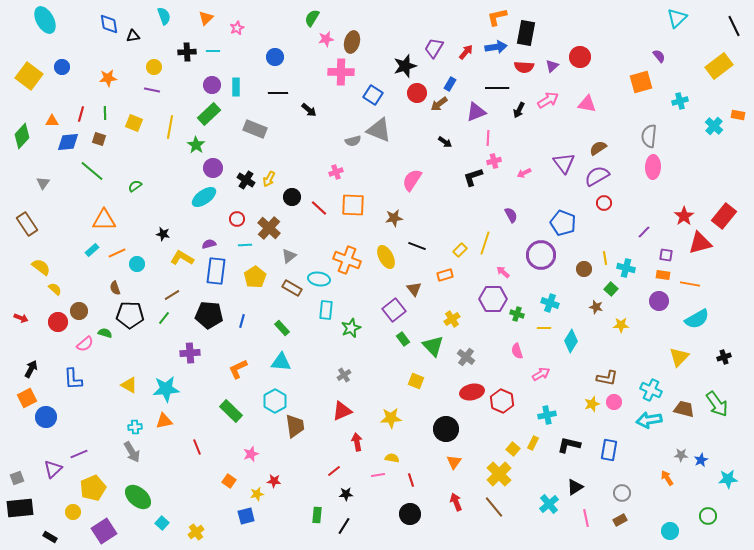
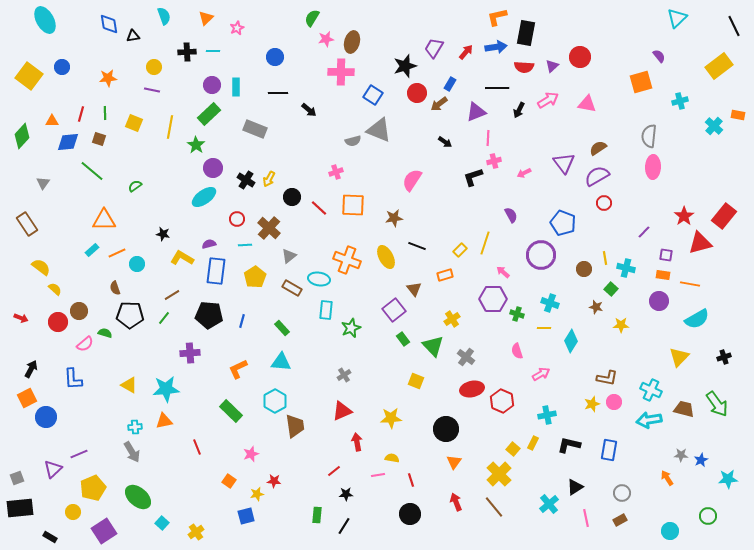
red ellipse at (472, 392): moved 3 px up
